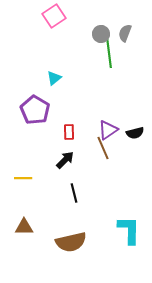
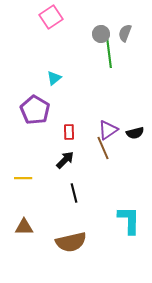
pink square: moved 3 px left, 1 px down
cyan L-shape: moved 10 px up
